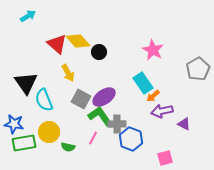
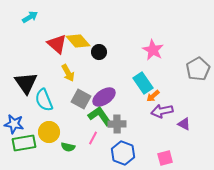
cyan arrow: moved 2 px right, 1 px down
blue hexagon: moved 8 px left, 14 px down
